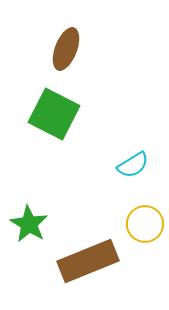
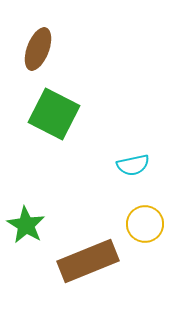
brown ellipse: moved 28 px left
cyan semicircle: rotated 20 degrees clockwise
green star: moved 3 px left, 1 px down
